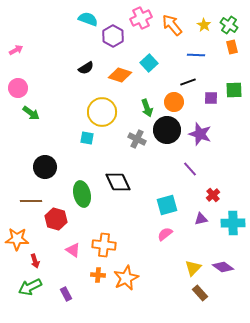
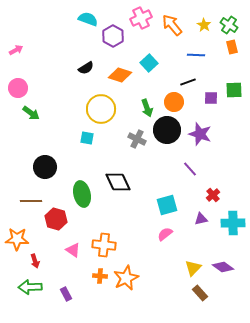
yellow circle at (102, 112): moved 1 px left, 3 px up
orange cross at (98, 275): moved 2 px right, 1 px down
green arrow at (30, 287): rotated 25 degrees clockwise
